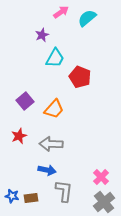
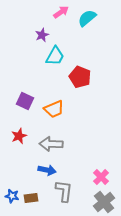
cyan trapezoid: moved 2 px up
purple square: rotated 24 degrees counterclockwise
orange trapezoid: rotated 25 degrees clockwise
